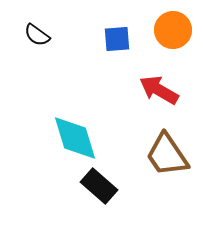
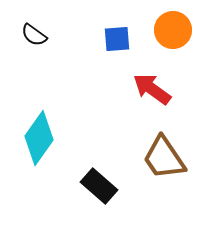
black semicircle: moved 3 px left
red arrow: moved 7 px left, 1 px up; rotated 6 degrees clockwise
cyan diamond: moved 36 px left; rotated 52 degrees clockwise
brown trapezoid: moved 3 px left, 3 px down
